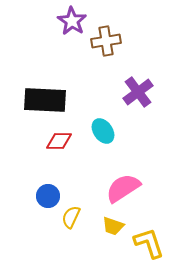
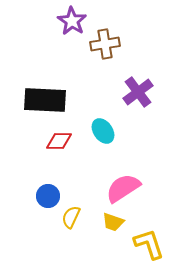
brown cross: moved 1 px left, 3 px down
yellow trapezoid: moved 4 px up
yellow L-shape: moved 1 px down
